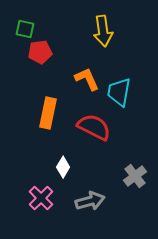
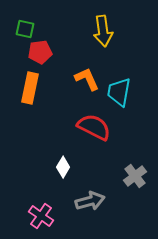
orange rectangle: moved 18 px left, 25 px up
pink cross: moved 18 px down; rotated 10 degrees counterclockwise
